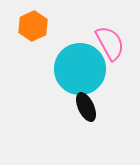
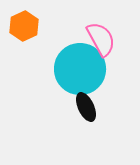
orange hexagon: moved 9 px left
pink semicircle: moved 9 px left, 4 px up
